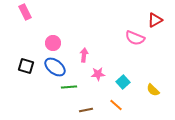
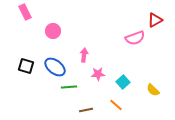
pink semicircle: rotated 42 degrees counterclockwise
pink circle: moved 12 px up
